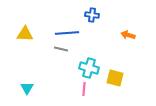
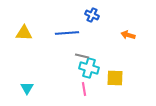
blue cross: rotated 16 degrees clockwise
yellow triangle: moved 1 px left, 1 px up
gray line: moved 21 px right, 7 px down
yellow square: rotated 12 degrees counterclockwise
pink line: rotated 16 degrees counterclockwise
